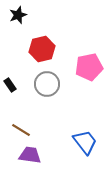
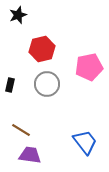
black rectangle: rotated 48 degrees clockwise
